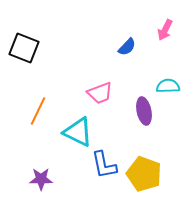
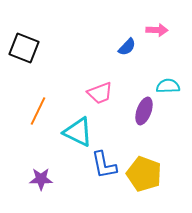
pink arrow: moved 8 px left; rotated 115 degrees counterclockwise
purple ellipse: rotated 32 degrees clockwise
